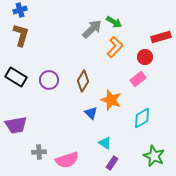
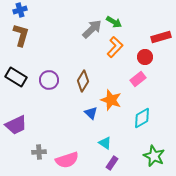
purple trapezoid: rotated 15 degrees counterclockwise
